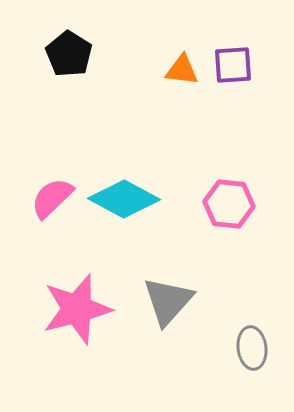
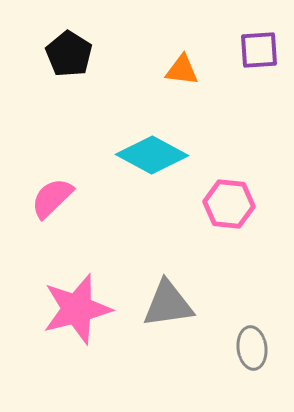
purple square: moved 26 px right, 15 px up
cyan diamond: moved 28 px right, 44 px up
gray triangle: moved 3 px down; rotated 40 degrees clockwise
